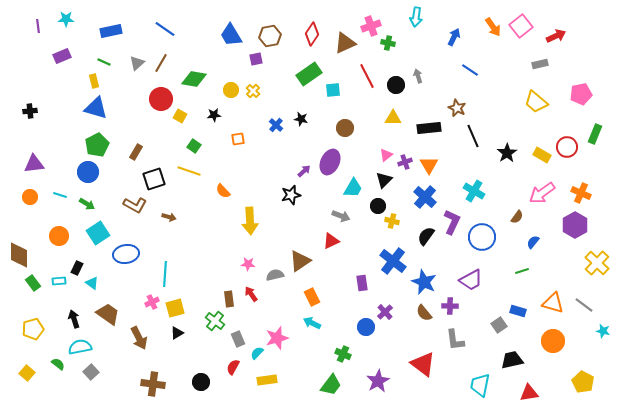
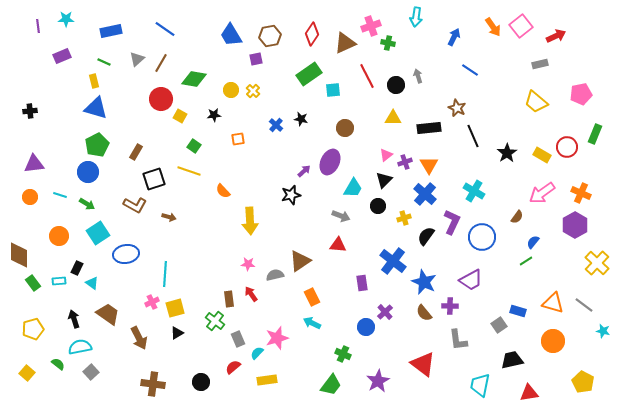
gray triangle at (137, 63): moved 4 px up
blue cross at (425, 197): moved 3 px up
yellow cross at (392, 221): moved 12 px right, 3 px up; rotated 32 degrees counterclockwise
red triangle at (331, 241): moved 7 px right, 4 px down; rotated 30 degrees clockwise
green line at (522, 271): moved 4 px right, 10 px up; rotated 16 degrees counterclockwise
gray L-shape at (455, 340): moved 3 px right
red semicircle at (233, 367): rotated 21 degrees clockwise
